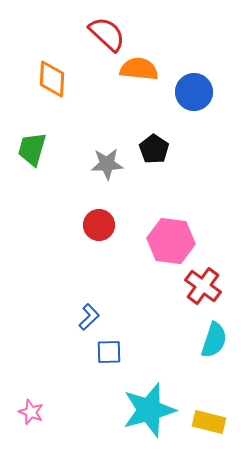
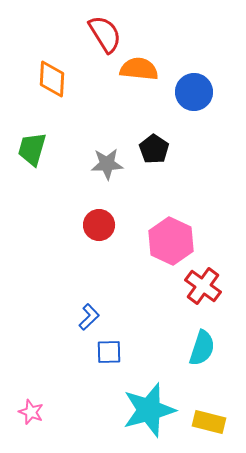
red semicircle: moved 2 px left; rotated 15 degrees clockwise
pink hexagon: rotated 18 degrees clockwise
cyan semicircle: moved 12 px left, 8 px down
